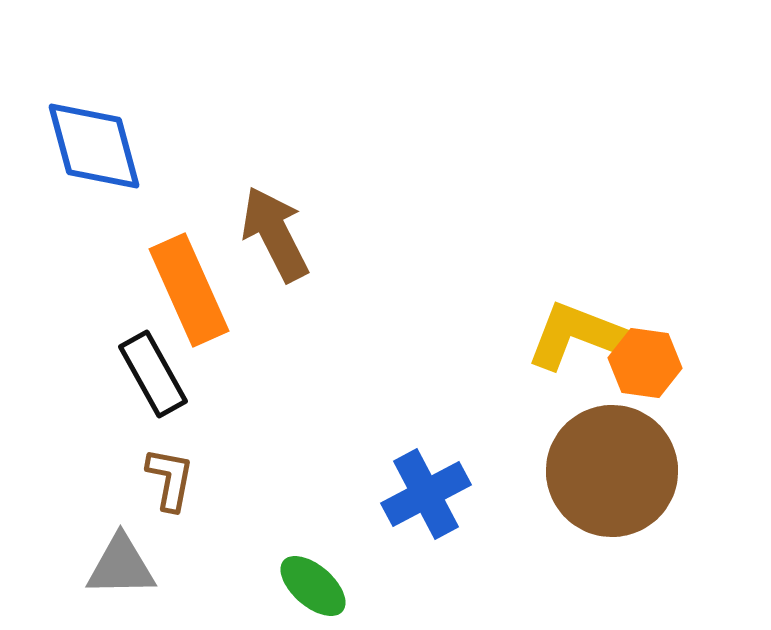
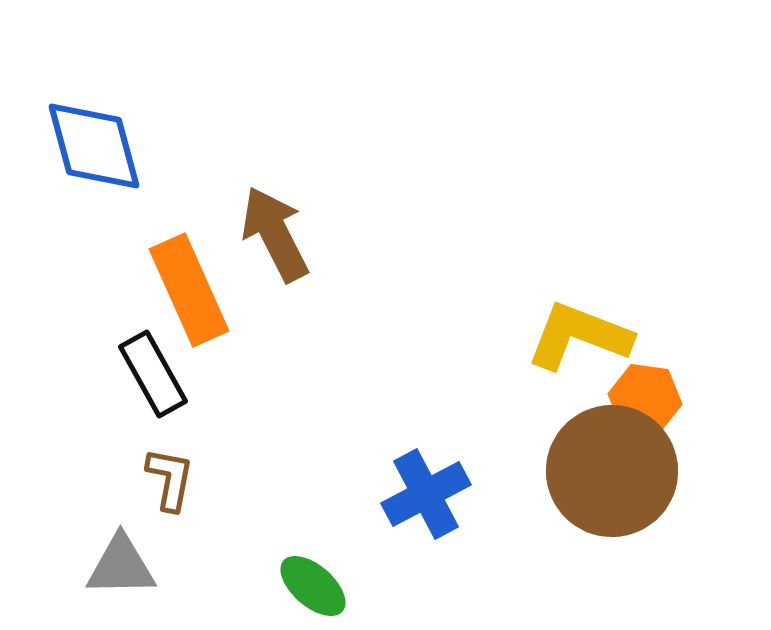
orange hexagon: moved 36 px down
